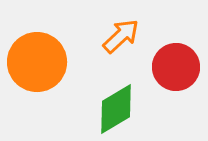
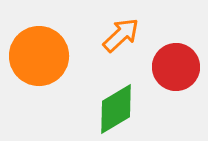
orange arrow: moved 1 px up
orange circle: moved 2 px right, 6 px up
